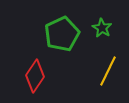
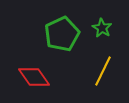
yellow line: moved 5 px left
red diamond: moved 1 px left, 1 px down; rotated 68 degrees counterclockwise
